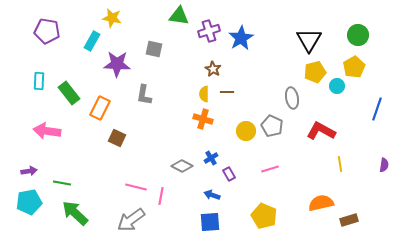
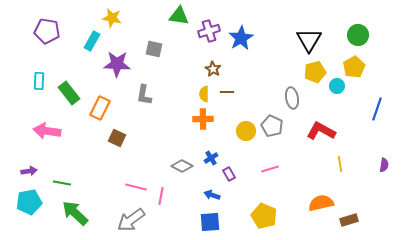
orange cross at (203, 119): rotated 18 degrees counterclockwise
